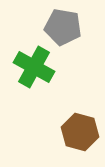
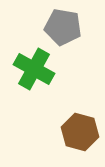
green cross: moved 2 px down
